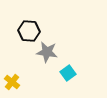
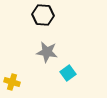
black hexagon: moved 14 px right, 16 px up
yellow cross: rotated 21 degrees counterclockwise
